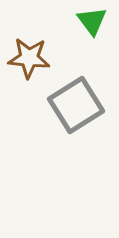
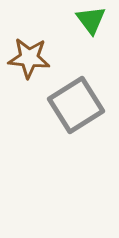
green triangle: moved 1 px left, 1 px up
